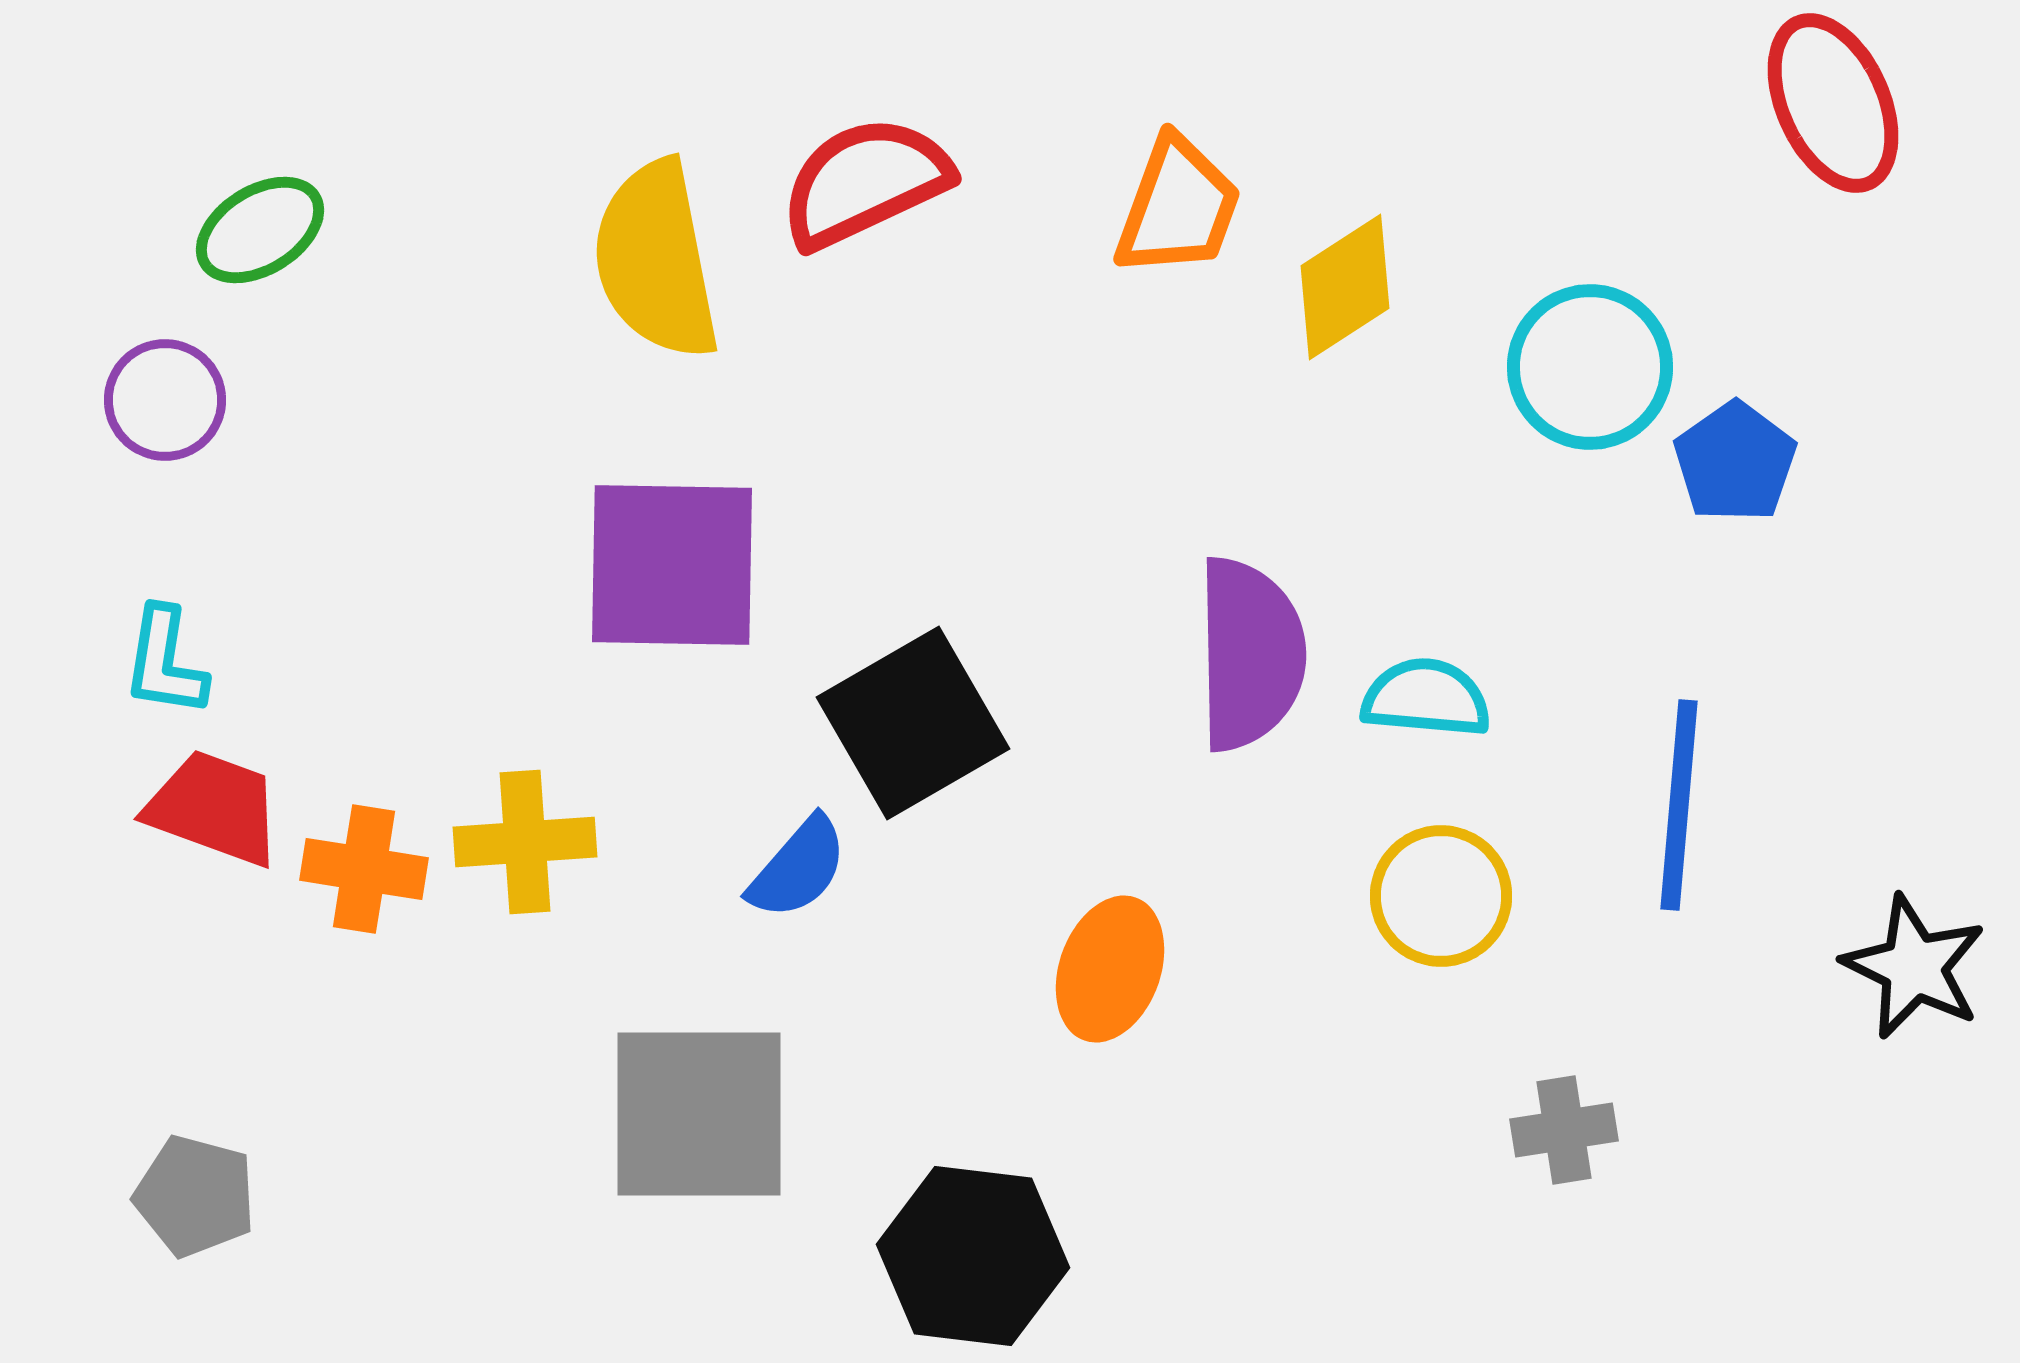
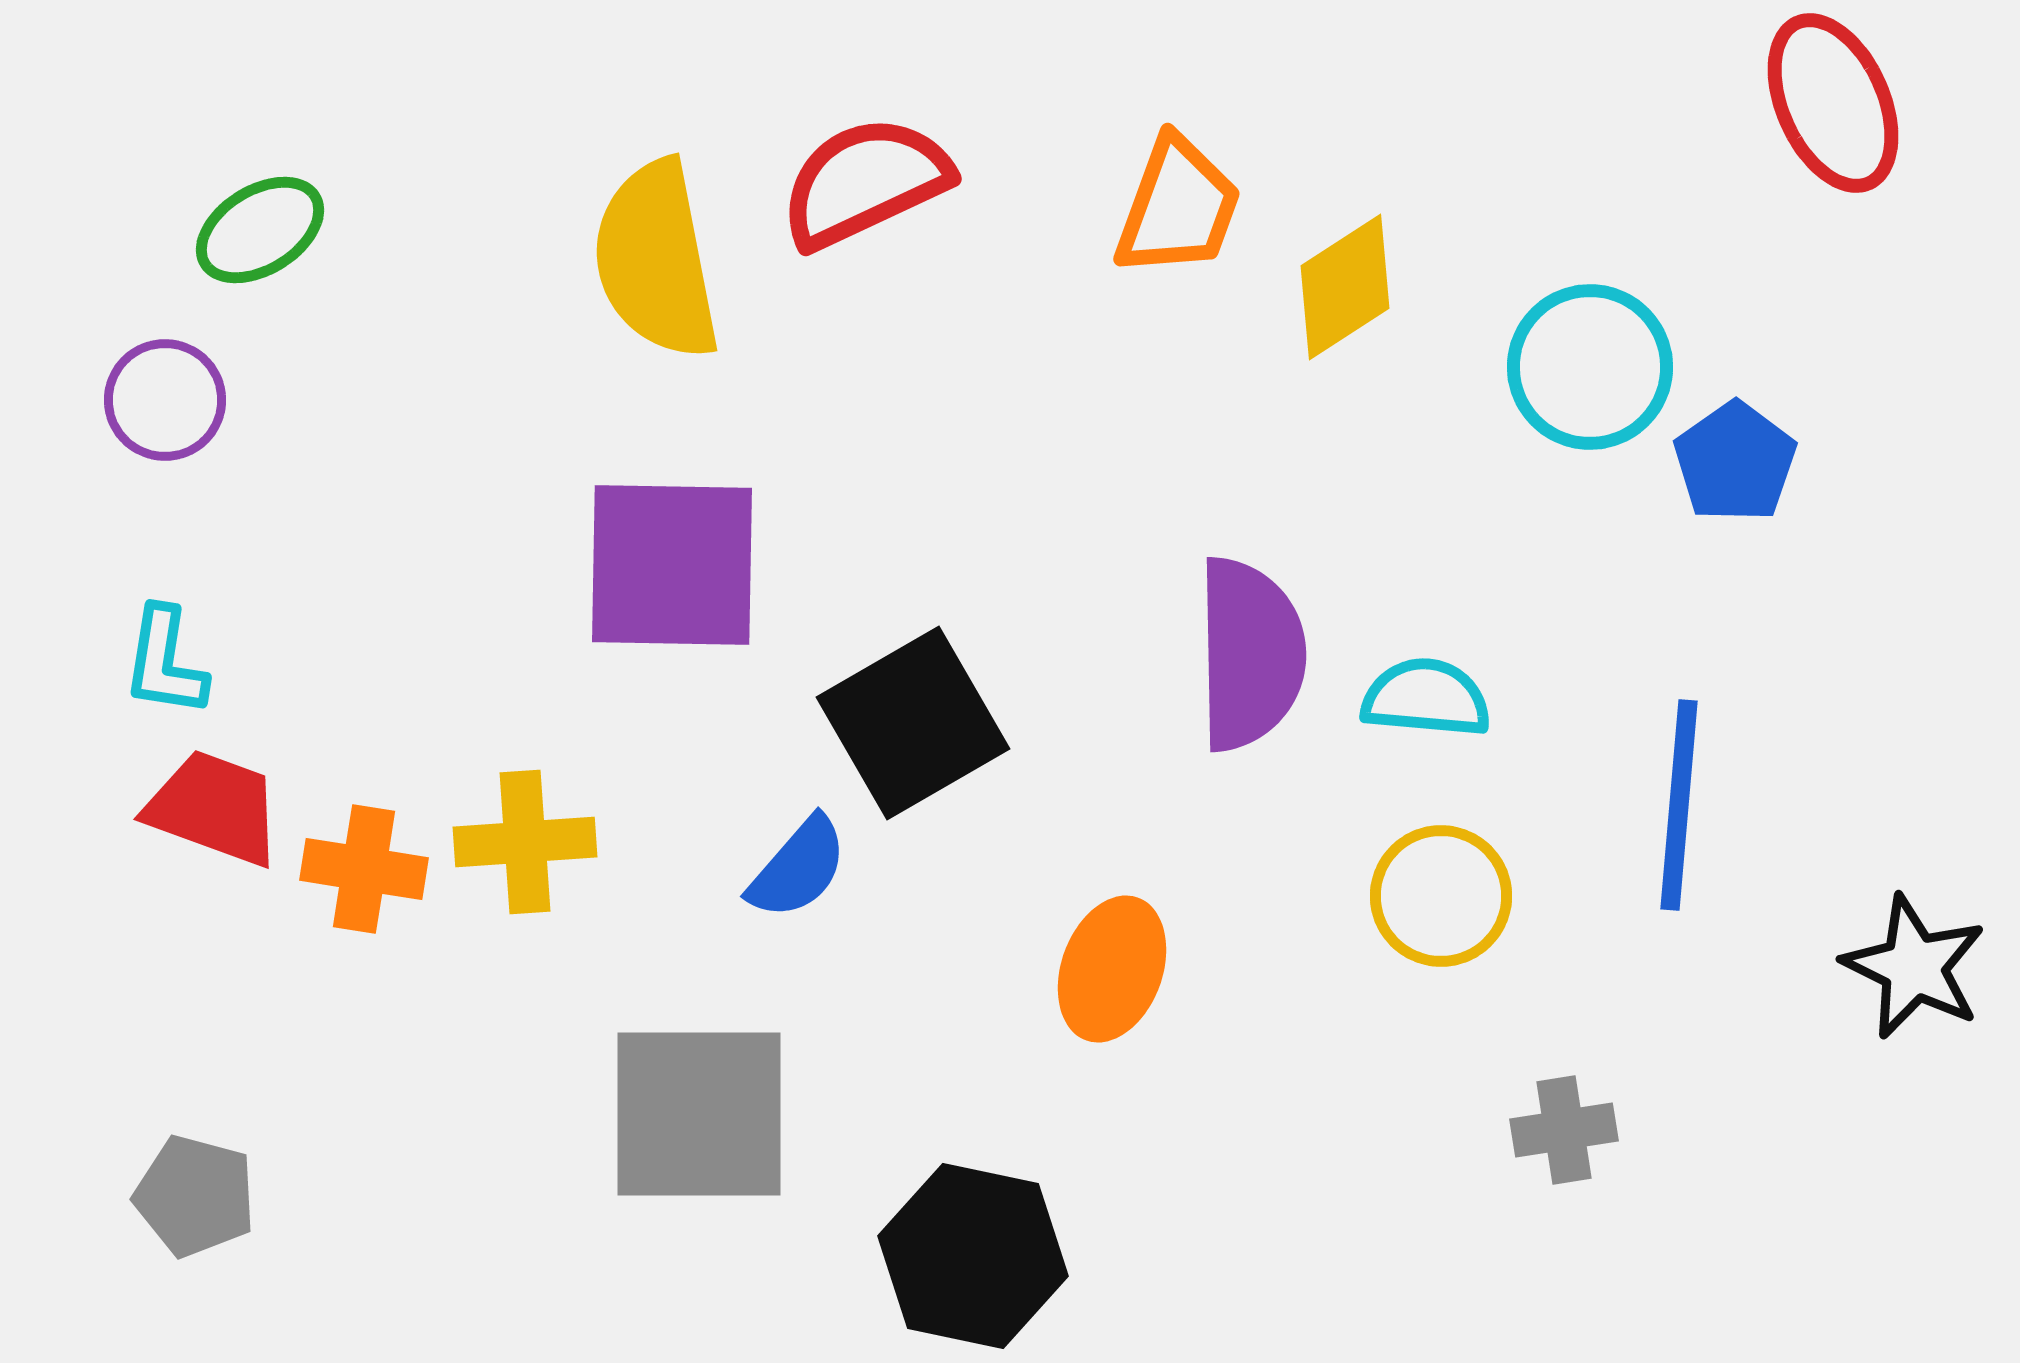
orange ellipse: moved 2 px right
black hexagon: rotated 5 degrees clockwise
